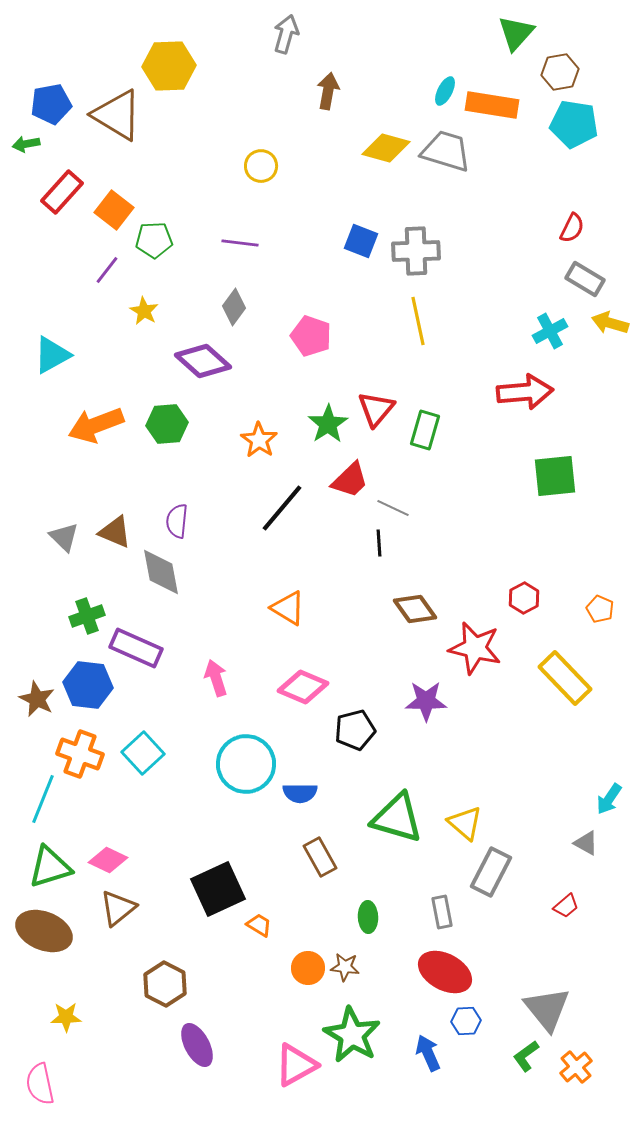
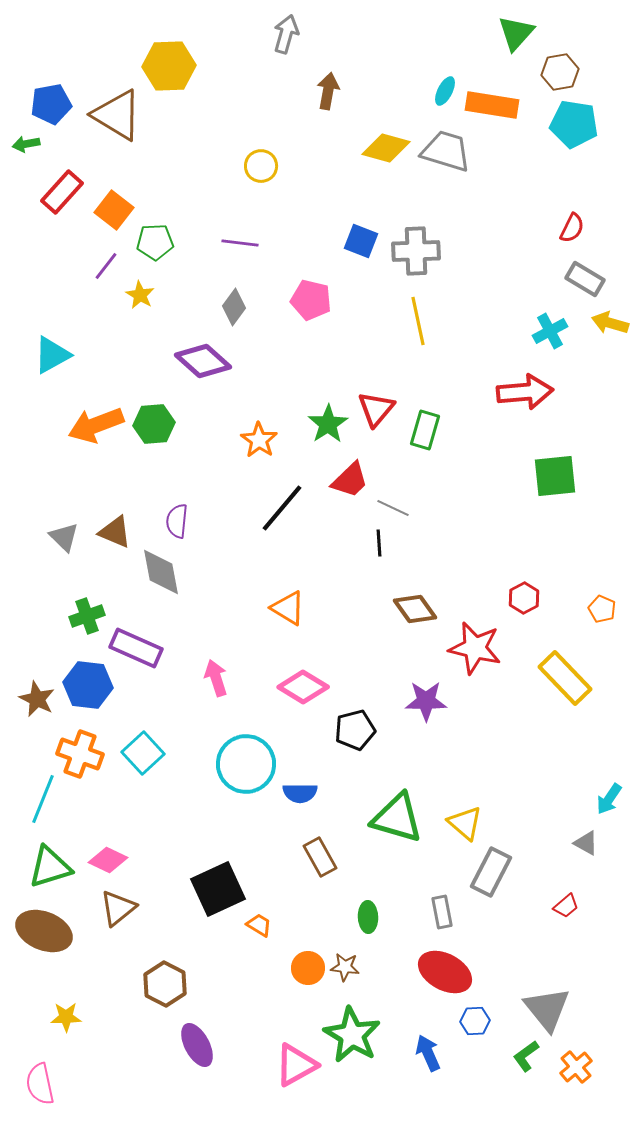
green pentagon at (154, 240): moved 1 px right, 2 px down
purple line at (107, 270): moved 1 px left, 4 px up
yellow star at (144, 311): moved 4 px left, 16 px up
pink pentagon at (311, 336): moved 36 px up; rotated 6 degrees counterclockwise
green hexagon at (167, 424): moved 13 px left
orange pentagon at (600, 609): moved 2 px right
pink diamond at (303, 687): rotated 9 degrees clockwise
blue hexagon at (466, 1021): moved 9 px right
